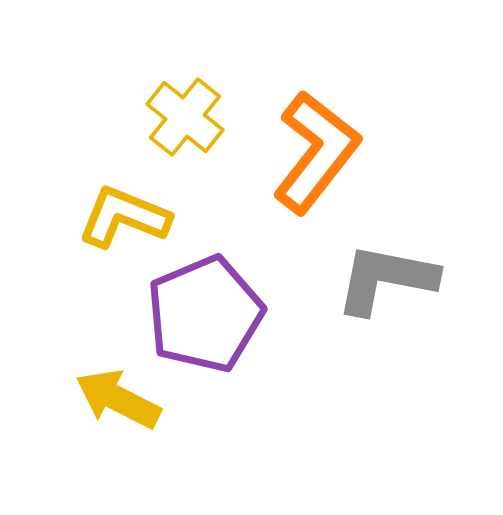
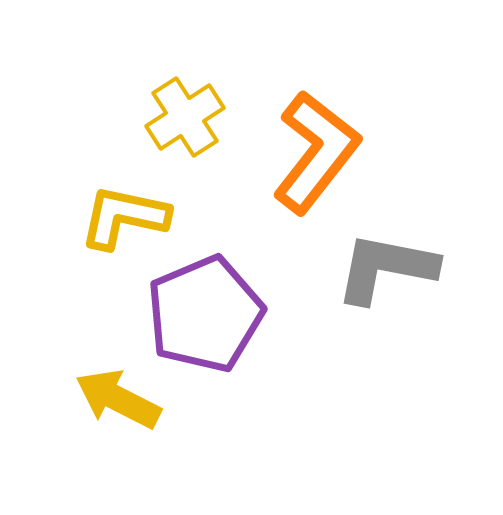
yellow cross: rotated 18 degrees clockwise
yellow L-shape: rotated 10 degrees counterclockwise
gray L-shape: moved 11 px up
